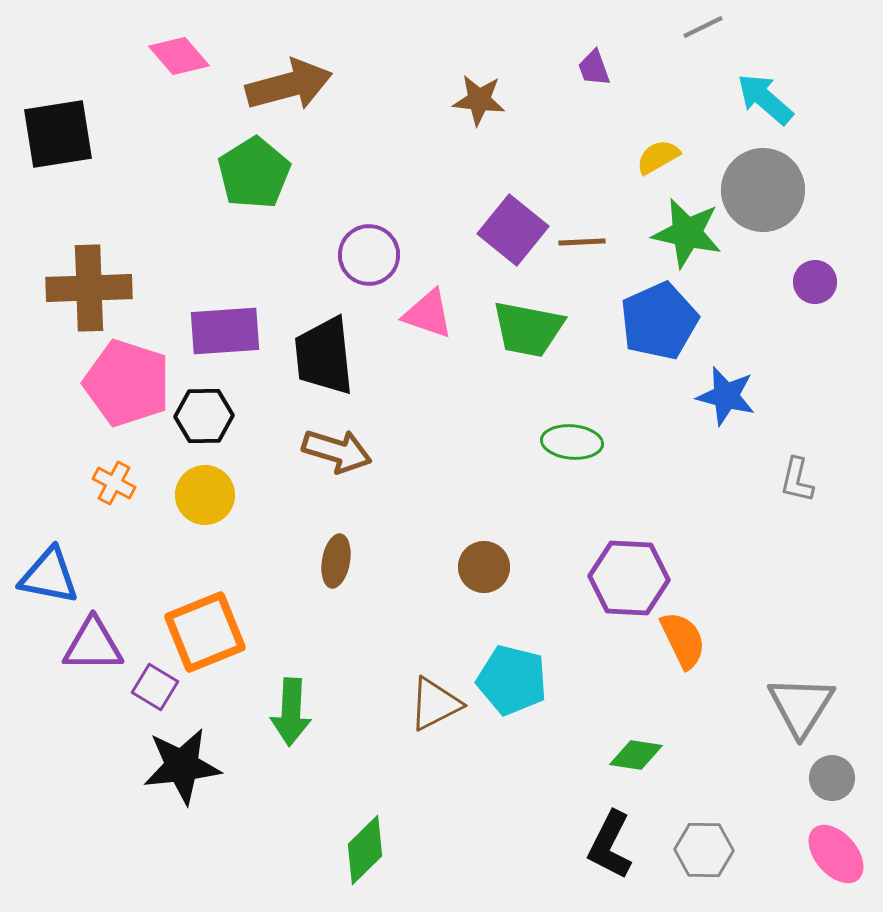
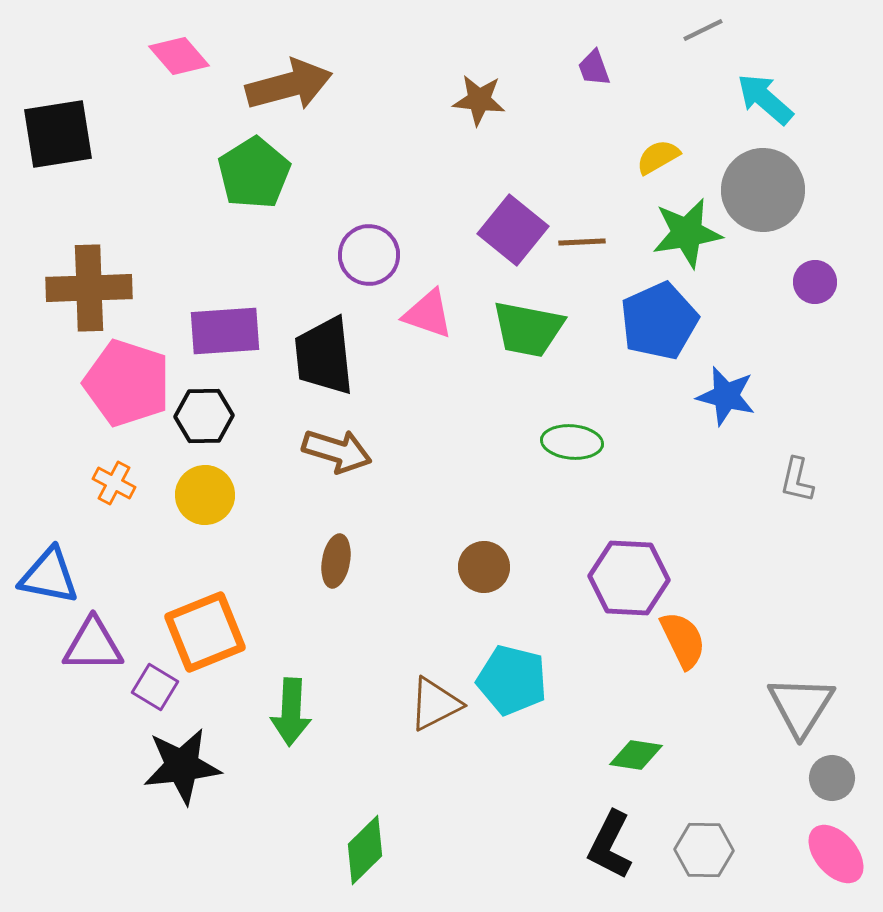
gray line at (703, 27): moved 3 px down
green star at (687, 233): rotated 22 degrees counterclockwise
